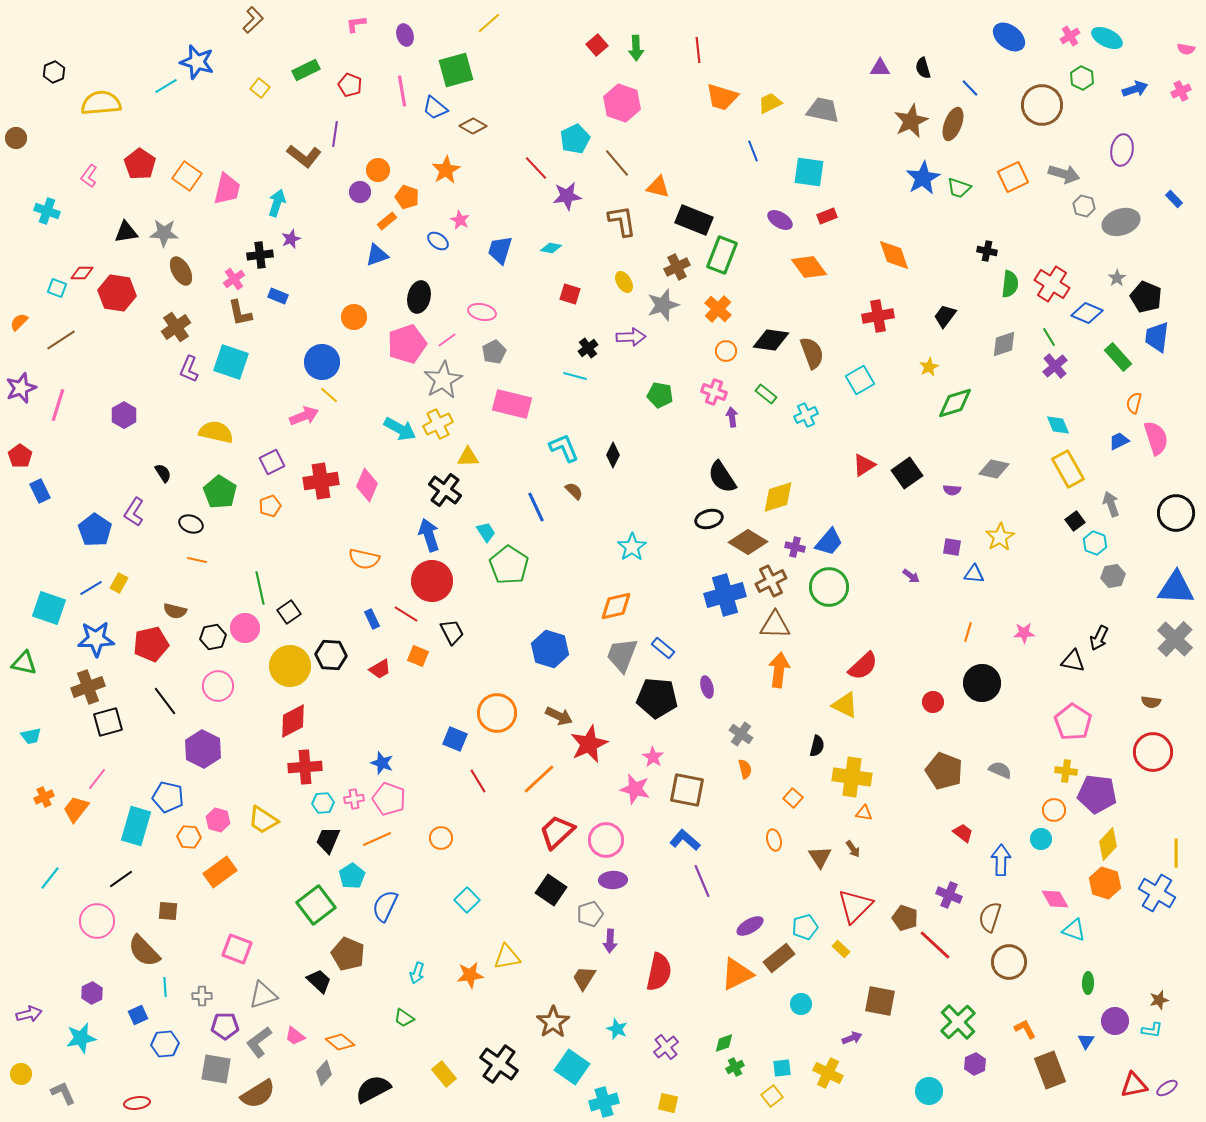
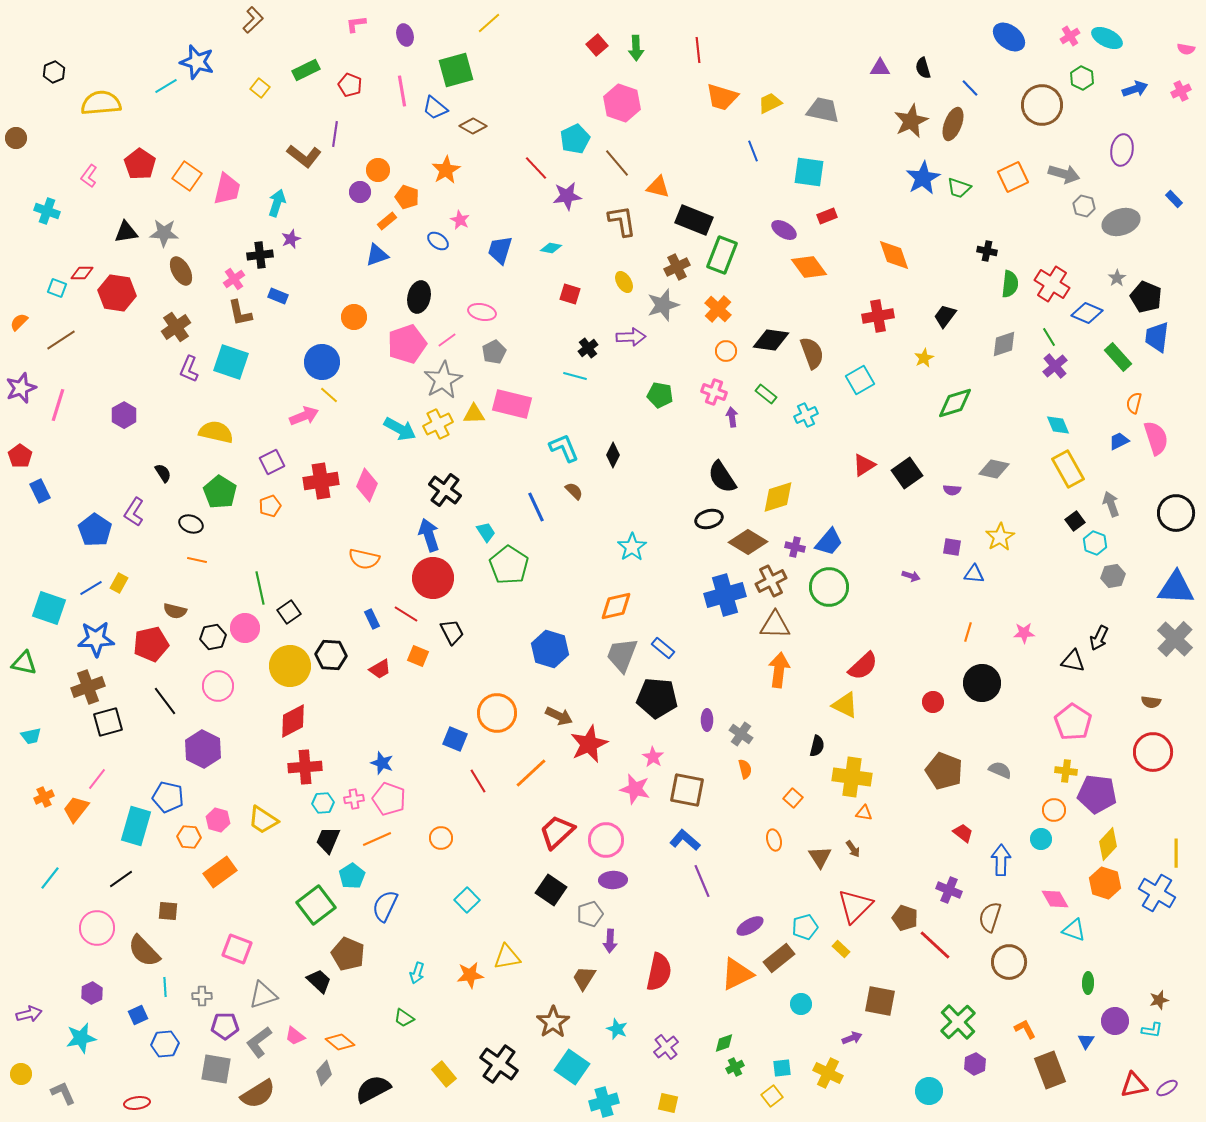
purple ellipse at (780, 220): moved 4 px right, 10 px down
yellow star at (929, 367): moved 5 px left, 9 px up
yellow triangle at (468, 457): moved 6 px right, 43 px up
purple arrow at (911, 576): rotated 18 degrees counterclockwise
red circle at (432, 581): moved 1 px right, 3 px up
purple ellipse at (707, 687): moved 33 px down; rotated 15 degrees clockwise
orange line at (539, 779): moved 8 px left, 6 px up
purple cross at (949, 895): moved 5 px up
pink circle at (97, 921): moved 7 px down
